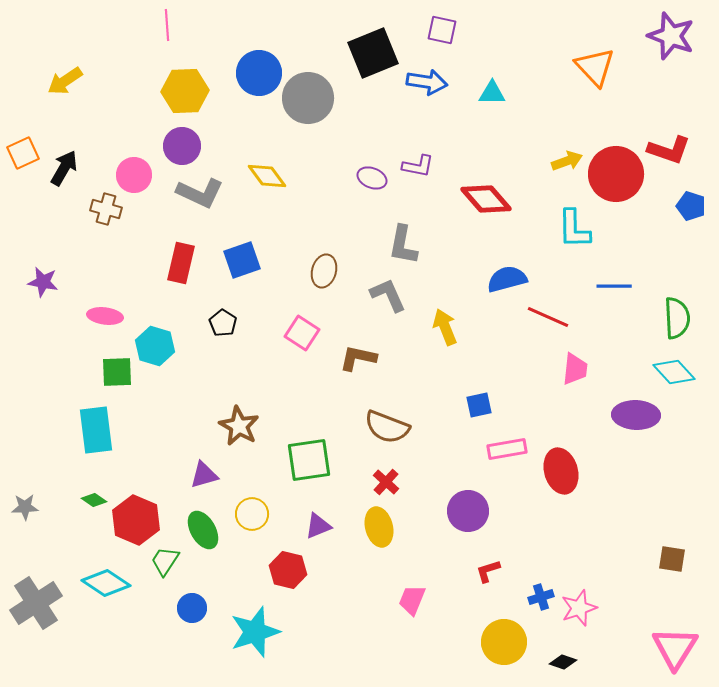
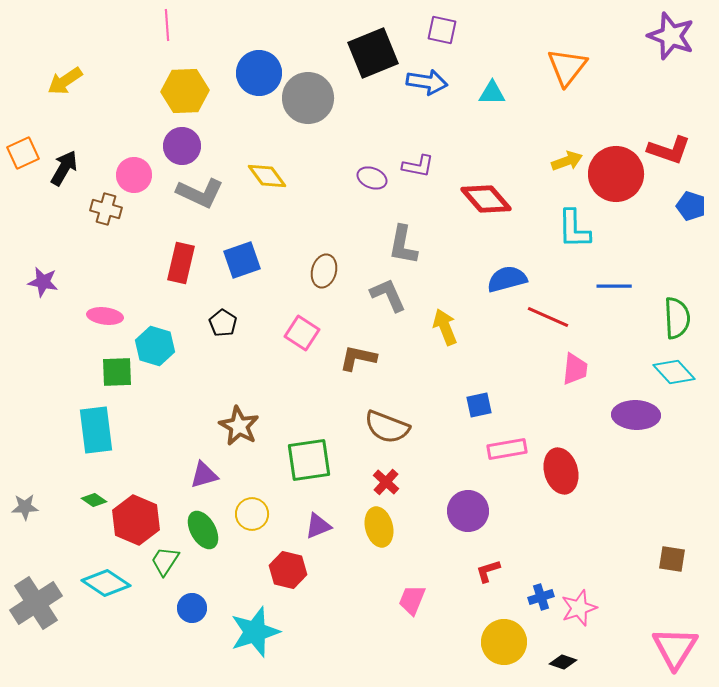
orange triangle at (595, 67): moved 28 px left; rotated 21 degrees clockwise
